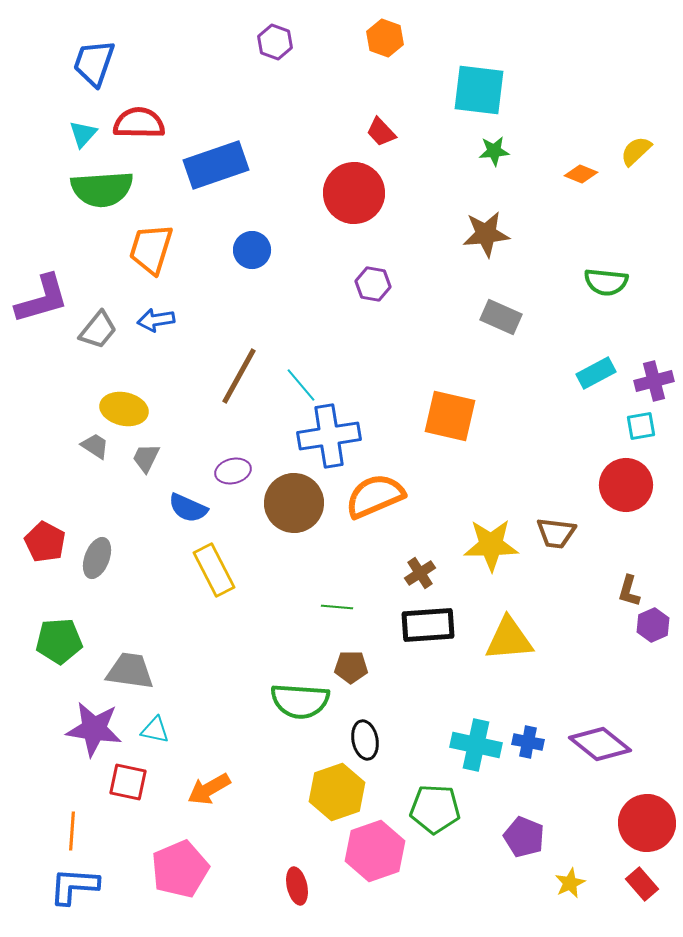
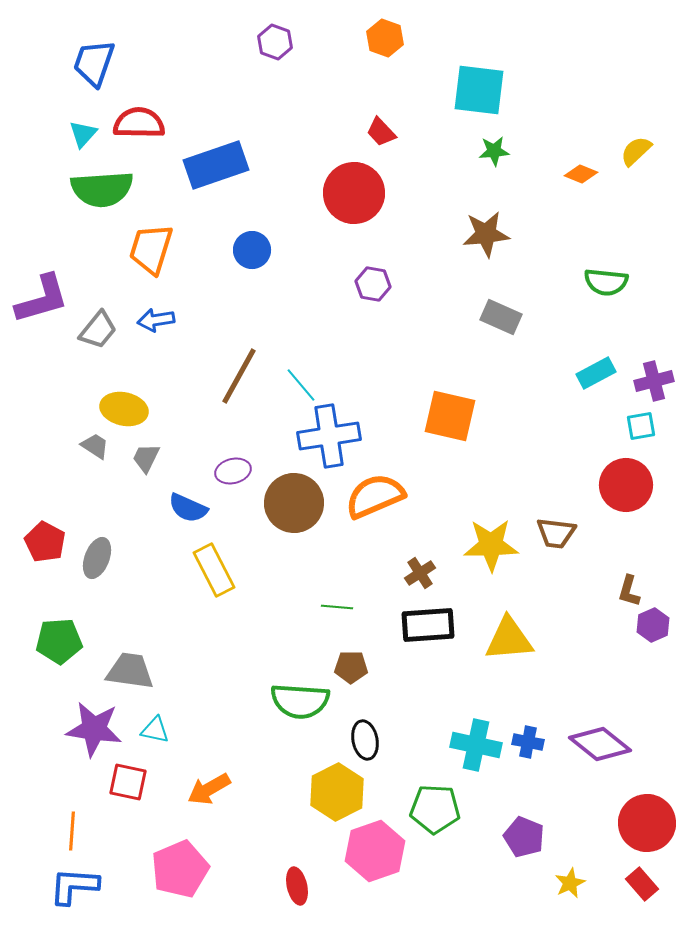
yellow hexagon at (337, 792): rotated 8 degrees counterclockwise
